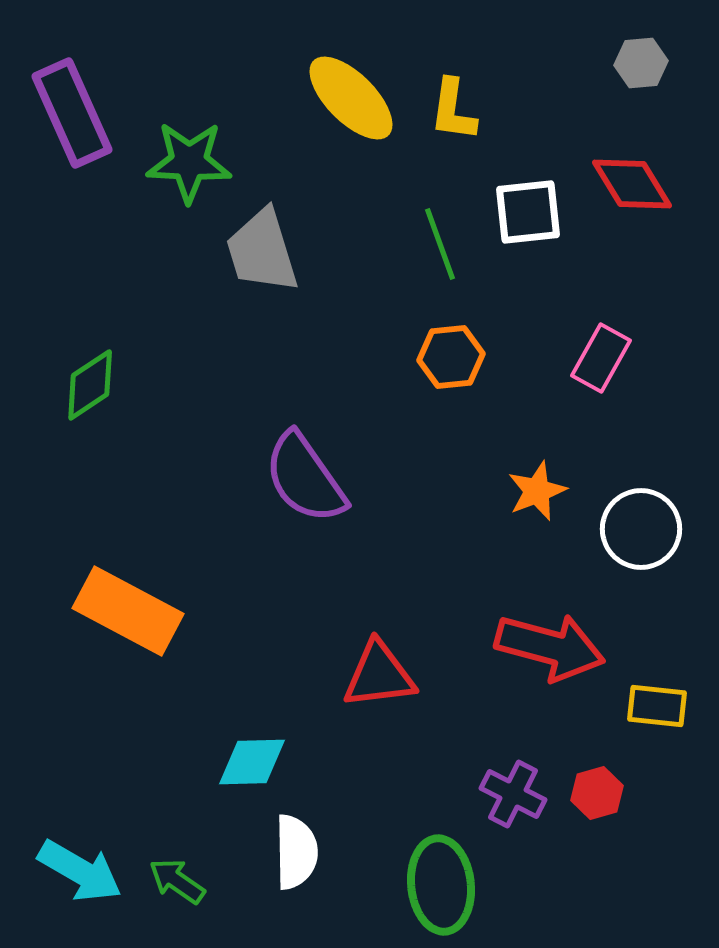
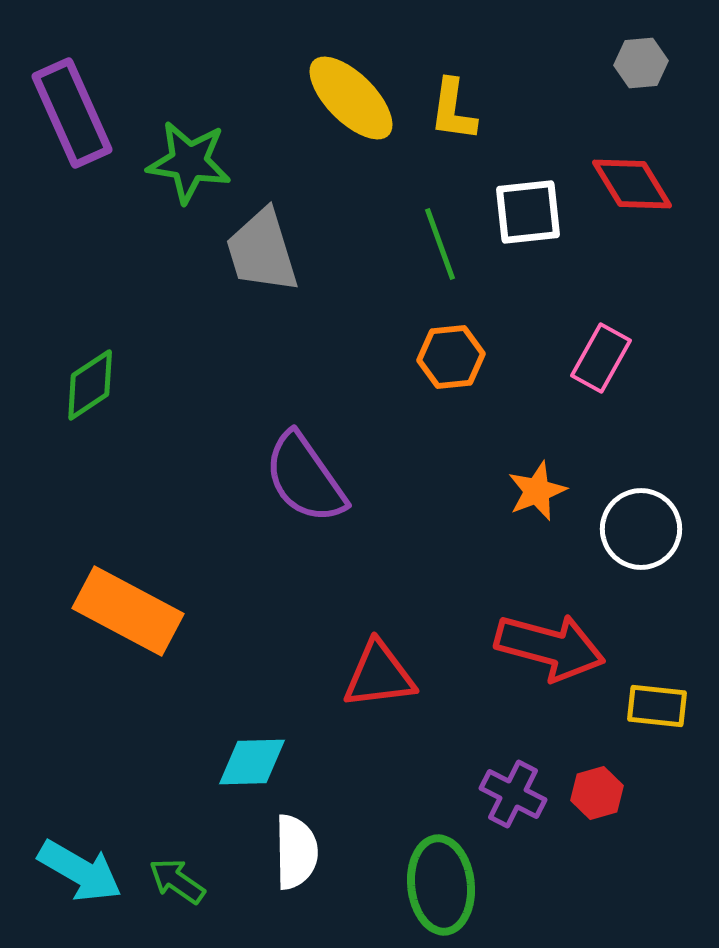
green star: rotated 6 degrees clockwise
